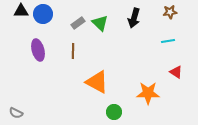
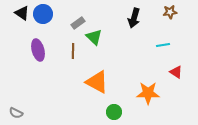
black triangle: moved 1 px right, 2 px down; rotated 35 degrees clockwise
green triangle: moved 6 px left, 14 px down
cyan line: moved 5 px left, 4 px down
